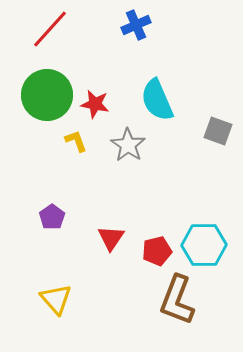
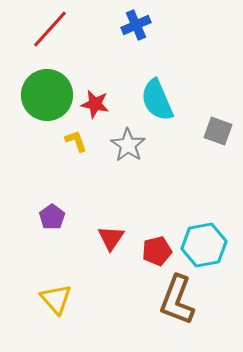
cyan hexagon: rotated 9 degrees counterclockwise
